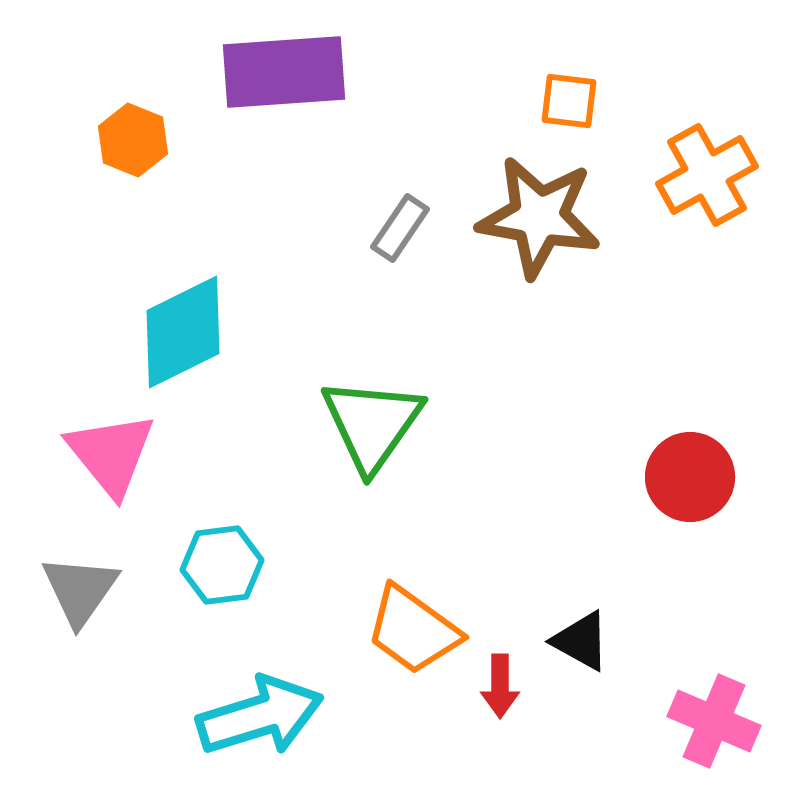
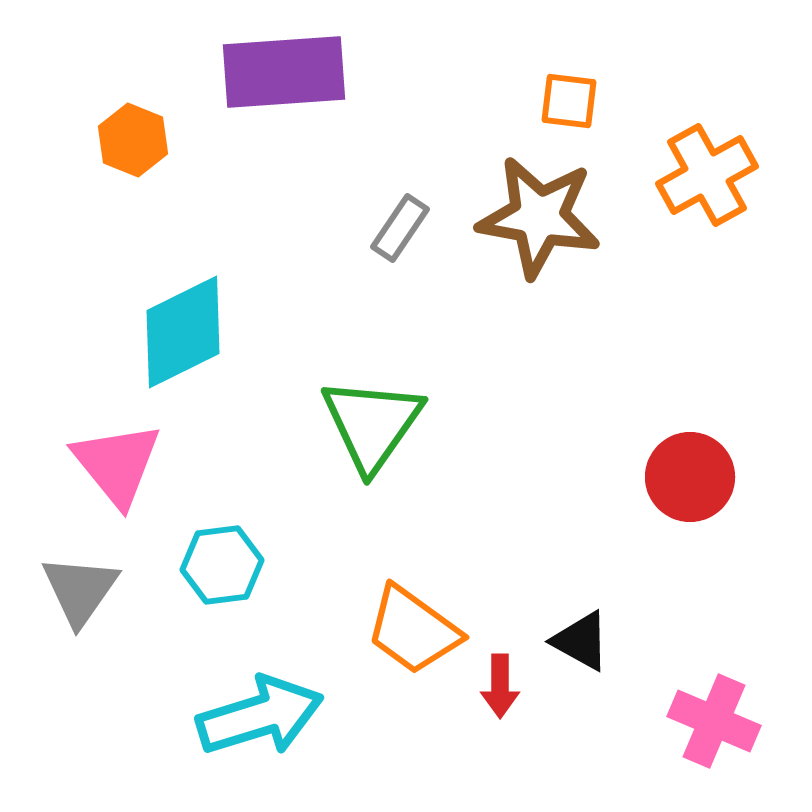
pink triangle: moved 6 px right, 10 px down
